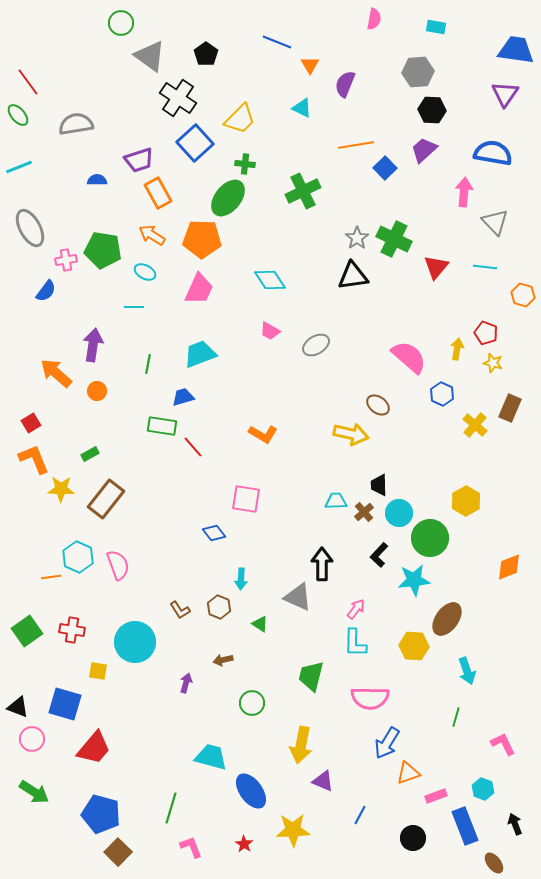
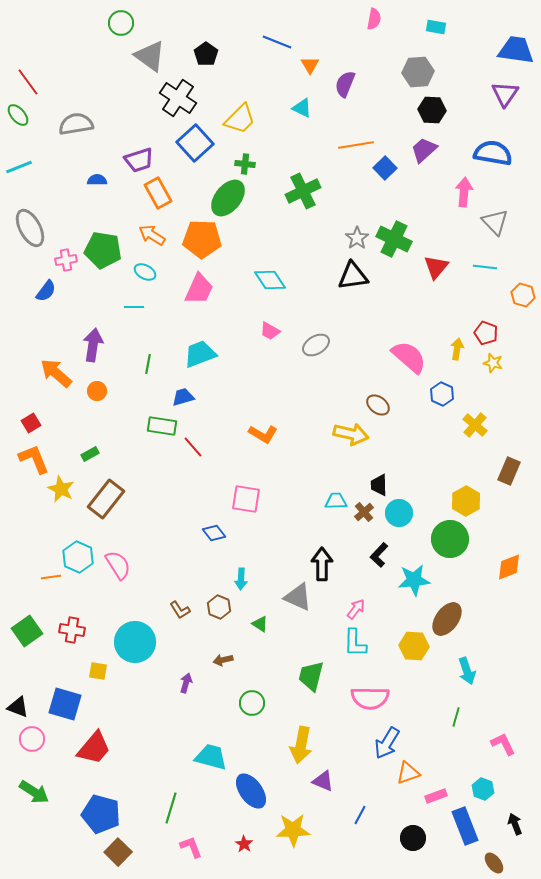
brown rectangle at (510, 408): moved 1 px left, 63 px down
yellow star at (61, 489): rotated 24 degrees clockwise
green circle at (430, 538): moved 20 px right, 1 px down
pink semicircle at (118, 565): rotated 12 degrees counterclockwise
